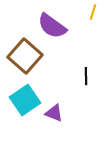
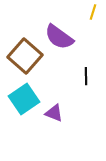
purple semicircle: moved 7 px right, 11 px down
cyan square: moved 1 px left, 1 px up
